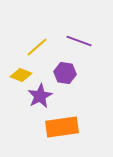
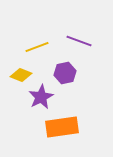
yellow line: rotated 20 degrees clockwise
purple hexagon: rotated 20 degrees counterclockwise
purple star: moved 1 px right, 1 px down
